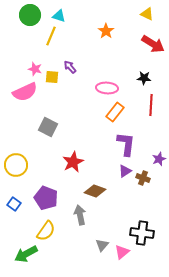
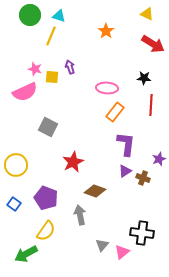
purple arrow: rotated 24 degrees clockwise
